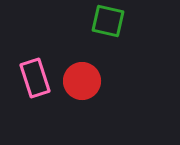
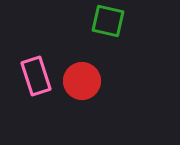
pink rectangle: moved 1 px right, 2 px up
